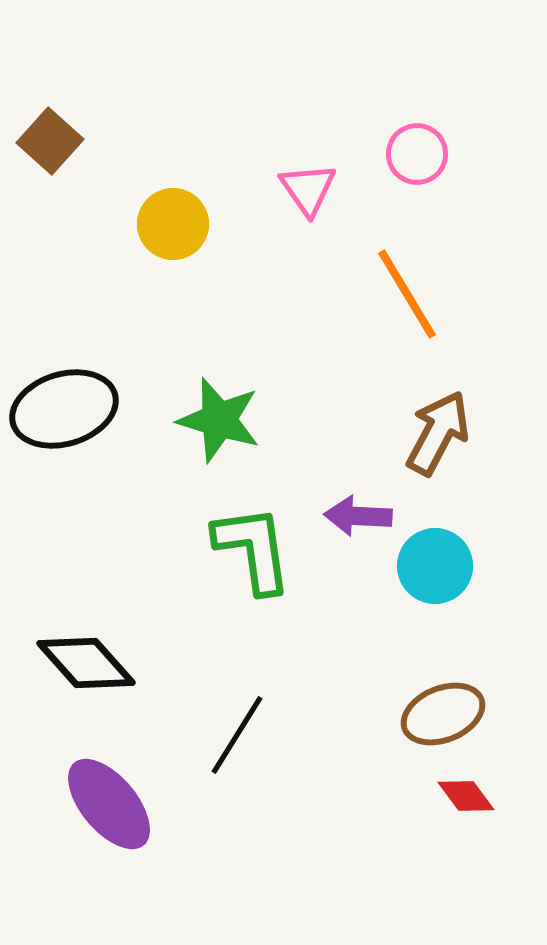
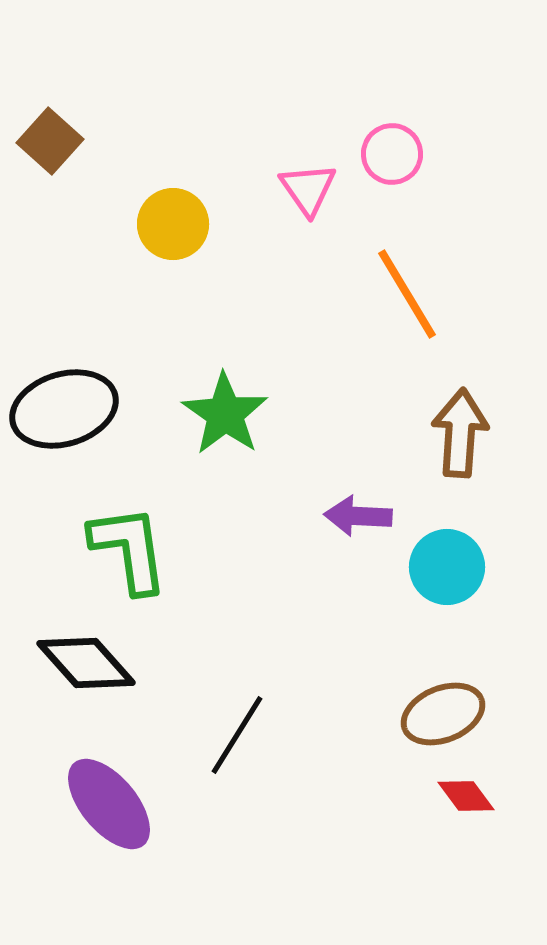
pink circle: moved 25 px left
green star: moved 6 px right, 6 px up; rotated 18 degrees clockwise
brown arrow: moved 22 px right; rotated 24 degrees counterclockwise
green L-shape: moved 124 px left
cyan circle: moved 12 px right, 1 px down
